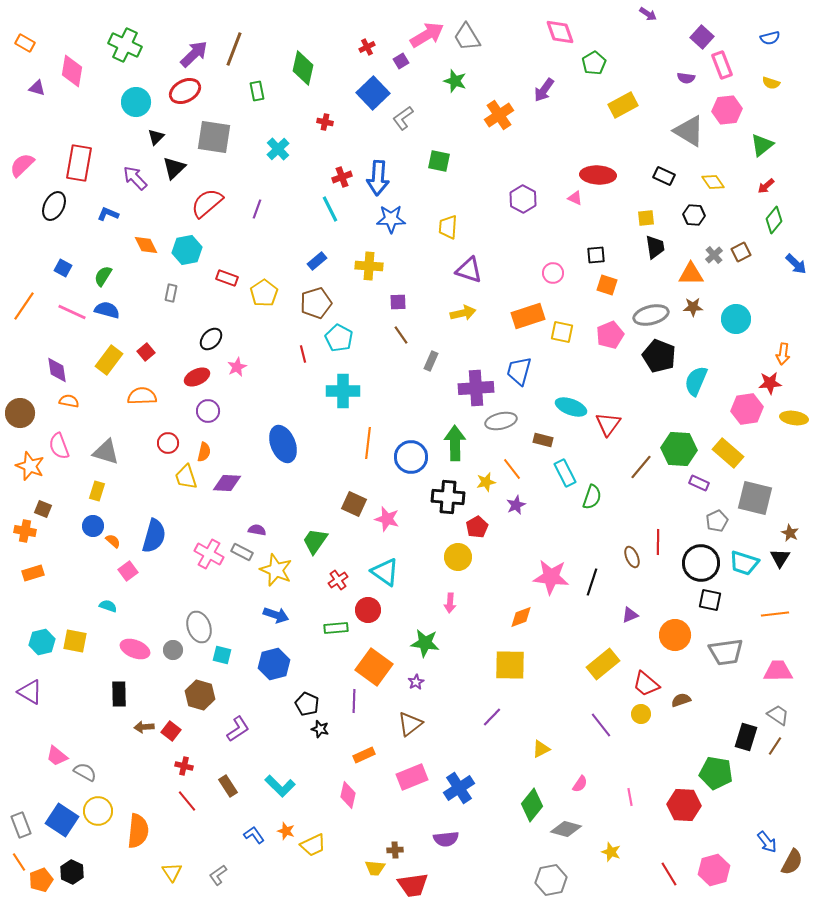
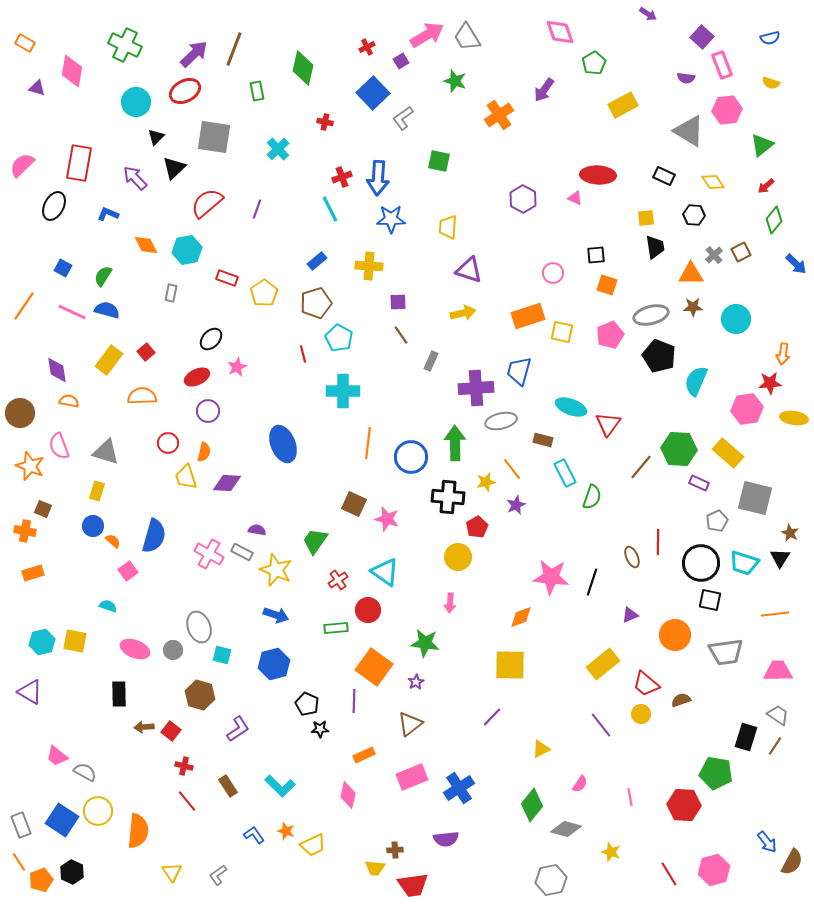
black star at (320, 729): rotated 18 degrees counterclockwise
